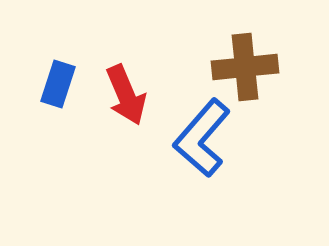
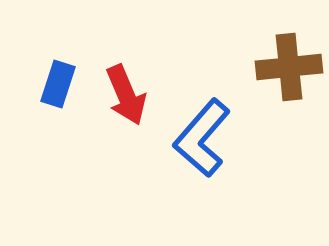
brown cross: moved 44 px right
